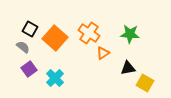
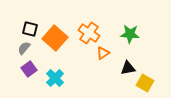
black square: rotated 14 degrees counterclockwise
gray semicircle: moved 1 px right, 1 px down; rotated 88 degrees counterclockwise
